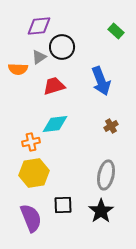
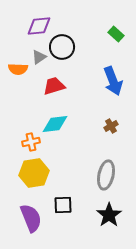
green rectangle: moved 3 px down
blue arrow: moved 12 px right
black star: moved 8 px right, 4 px down
